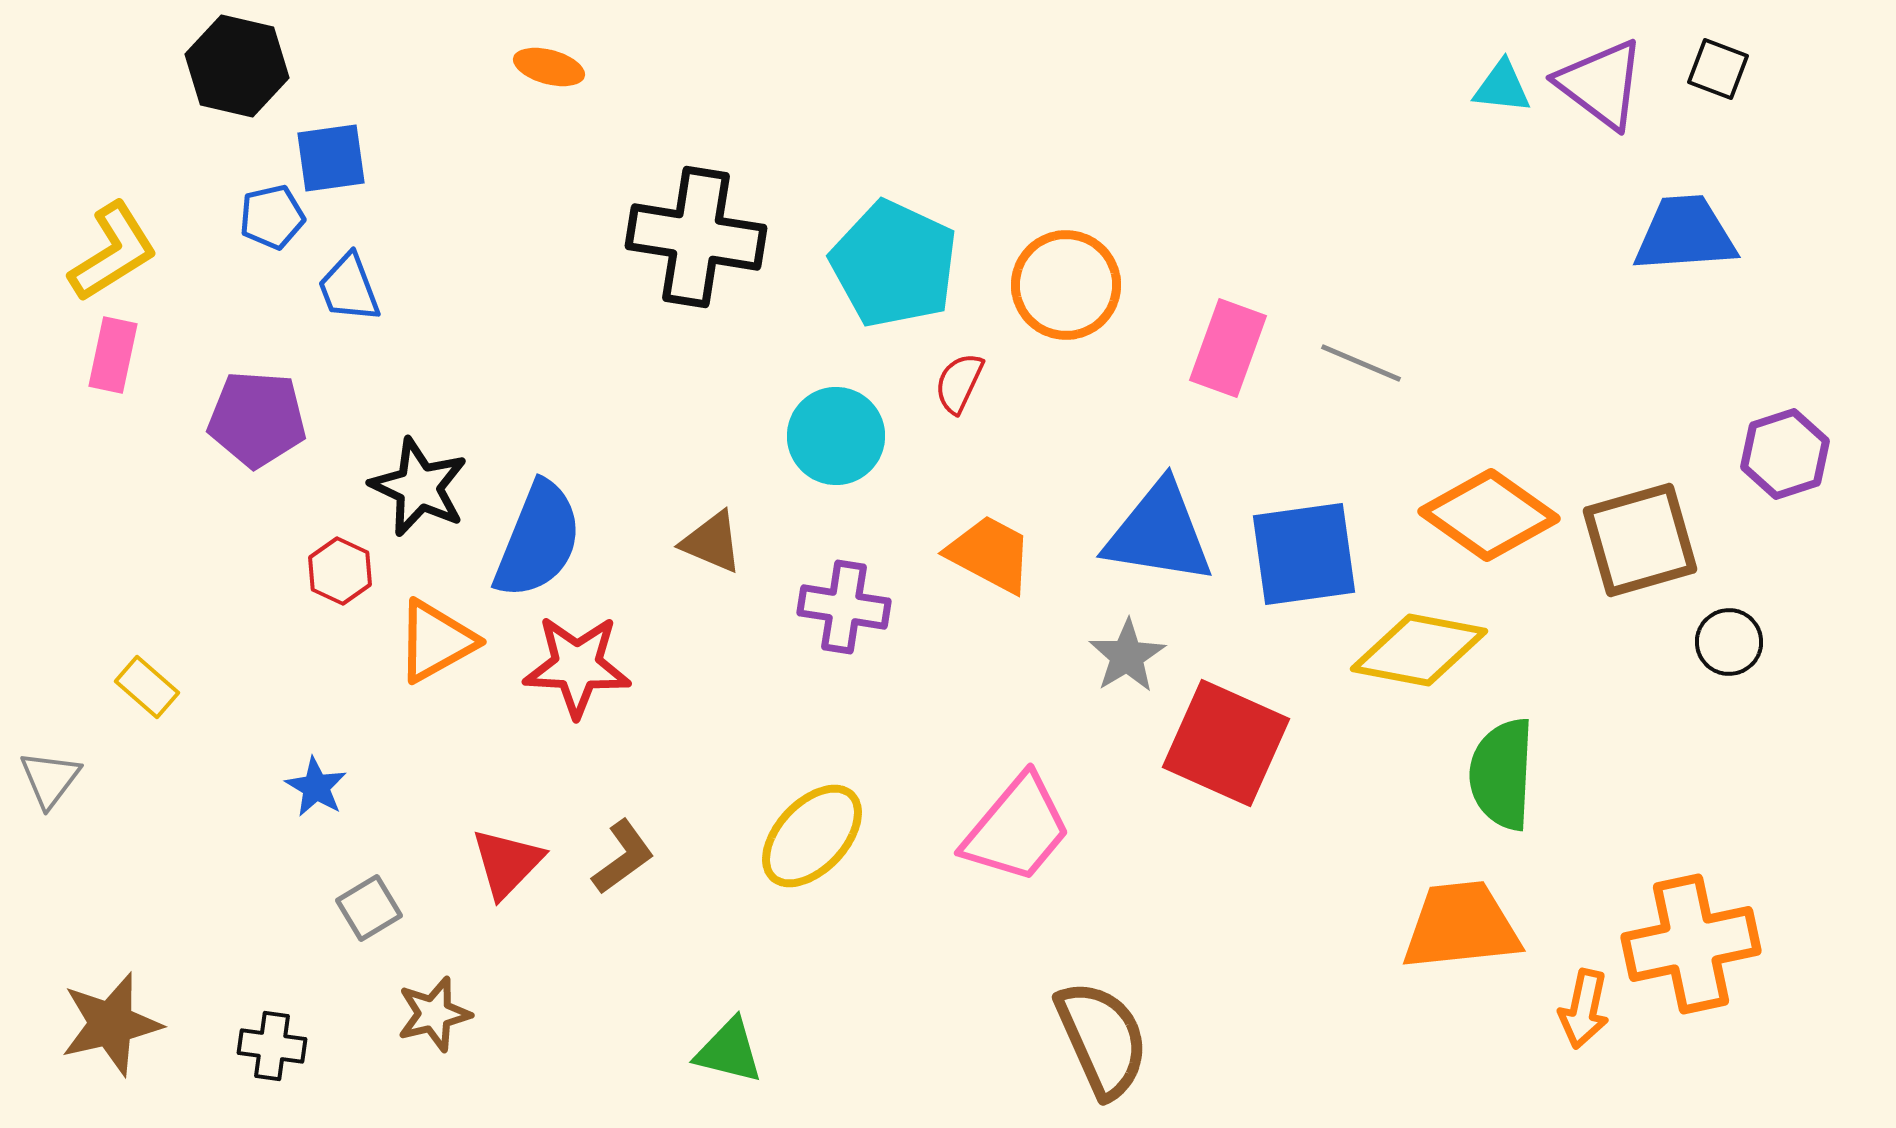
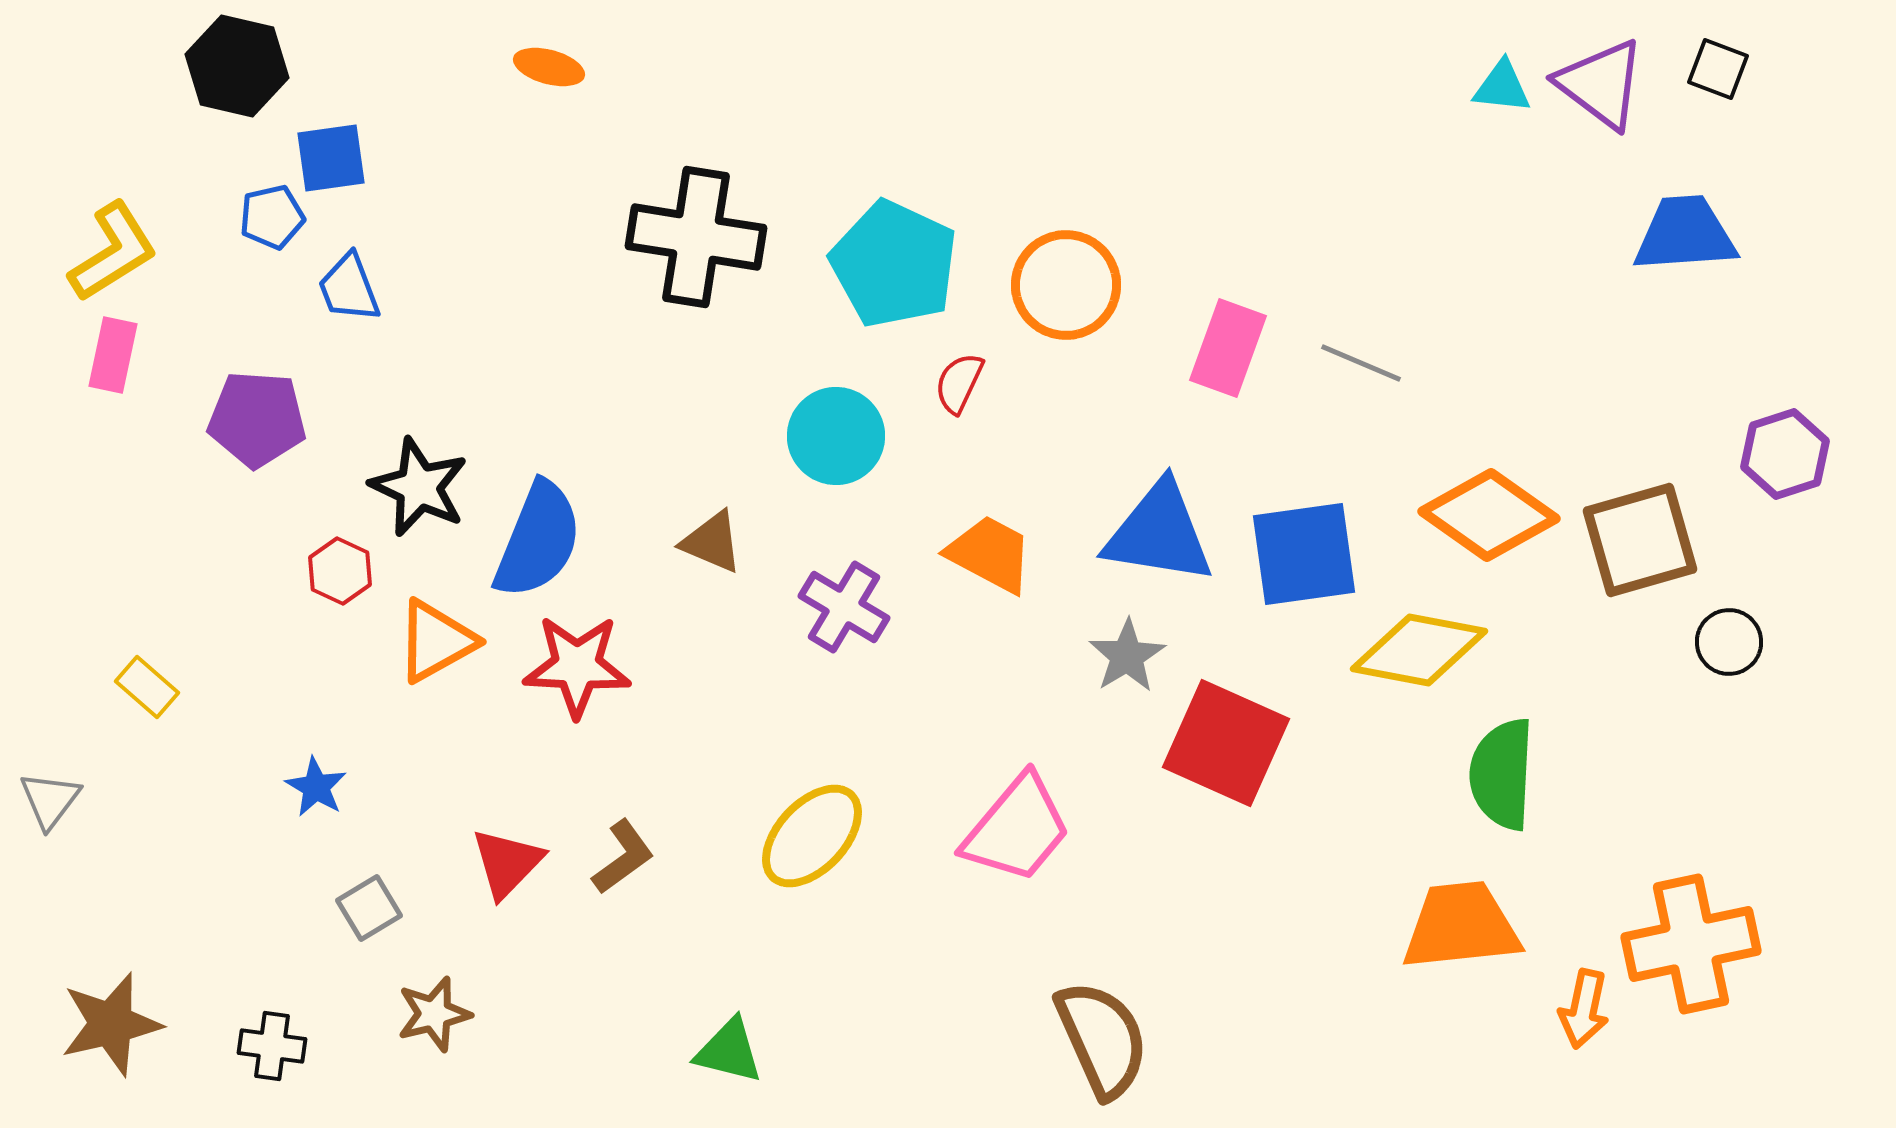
purple cross at (844, 607): rotated 22 degrees clockwise
gray triangle at (50, 779): moved 21 px down
